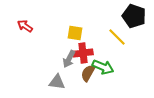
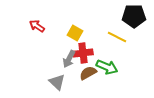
black pentagon: rotated 20 degrees counterclockwise
red arrow: moved 12 px right
yellow square: rotated 21 degrees clockwise
yellow line: rotated 18 degrees counterclockwise
green arrow: moved 4 px right
brown semicircle: rotated 30 degrees clockwise
gray triangle: rotated 36 degrees clockwise
